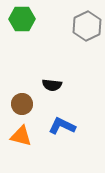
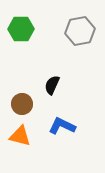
green hexagon: moved 1 px left, 10 px down
gray hexagon: moved 7 px left, 5 px down; rotated 16 degrees clockwise
black semicircle: rotated 108 degrees clockwise
orange triangle: moved 1 px left
